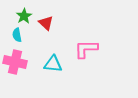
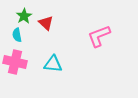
pink L-shape: moved 13 px right, 13 px up; rotated 20 degrees counterclockwise
